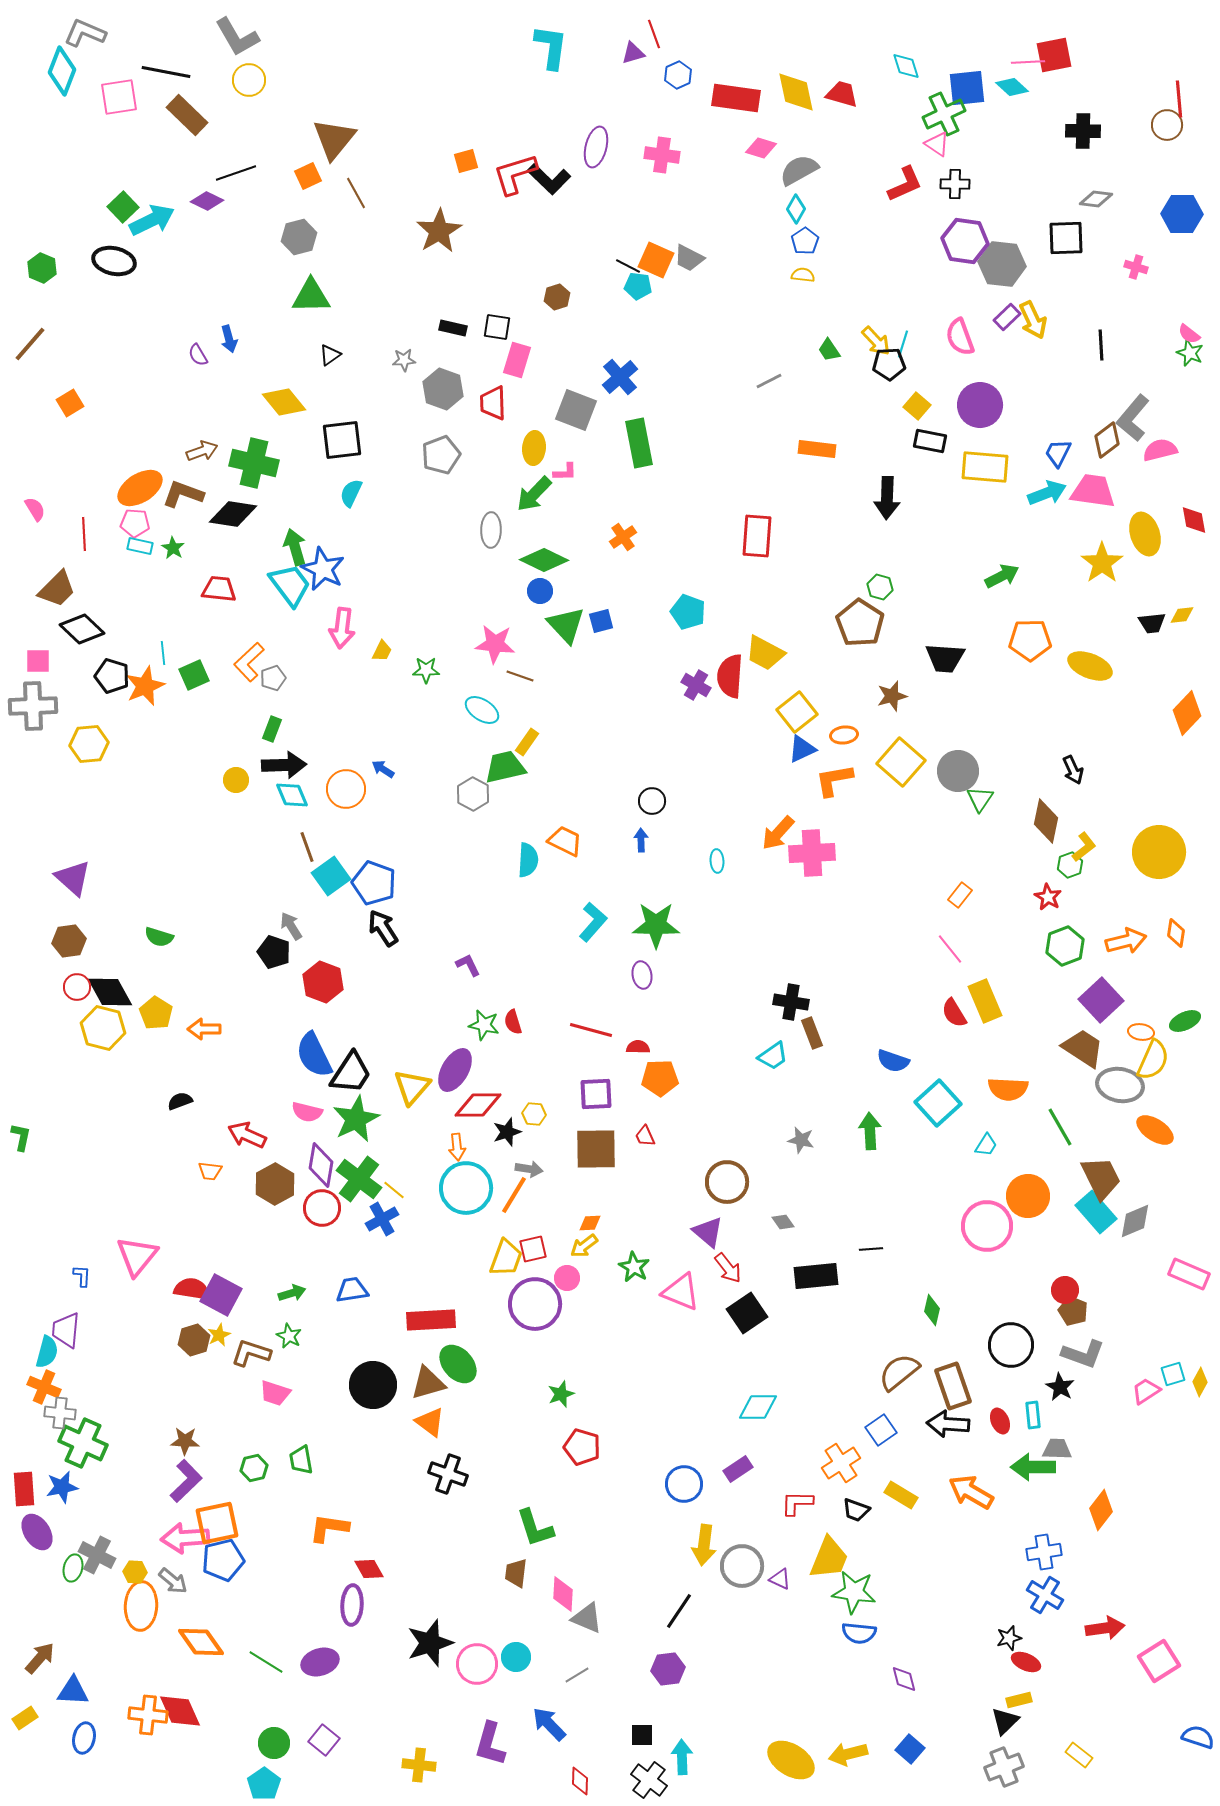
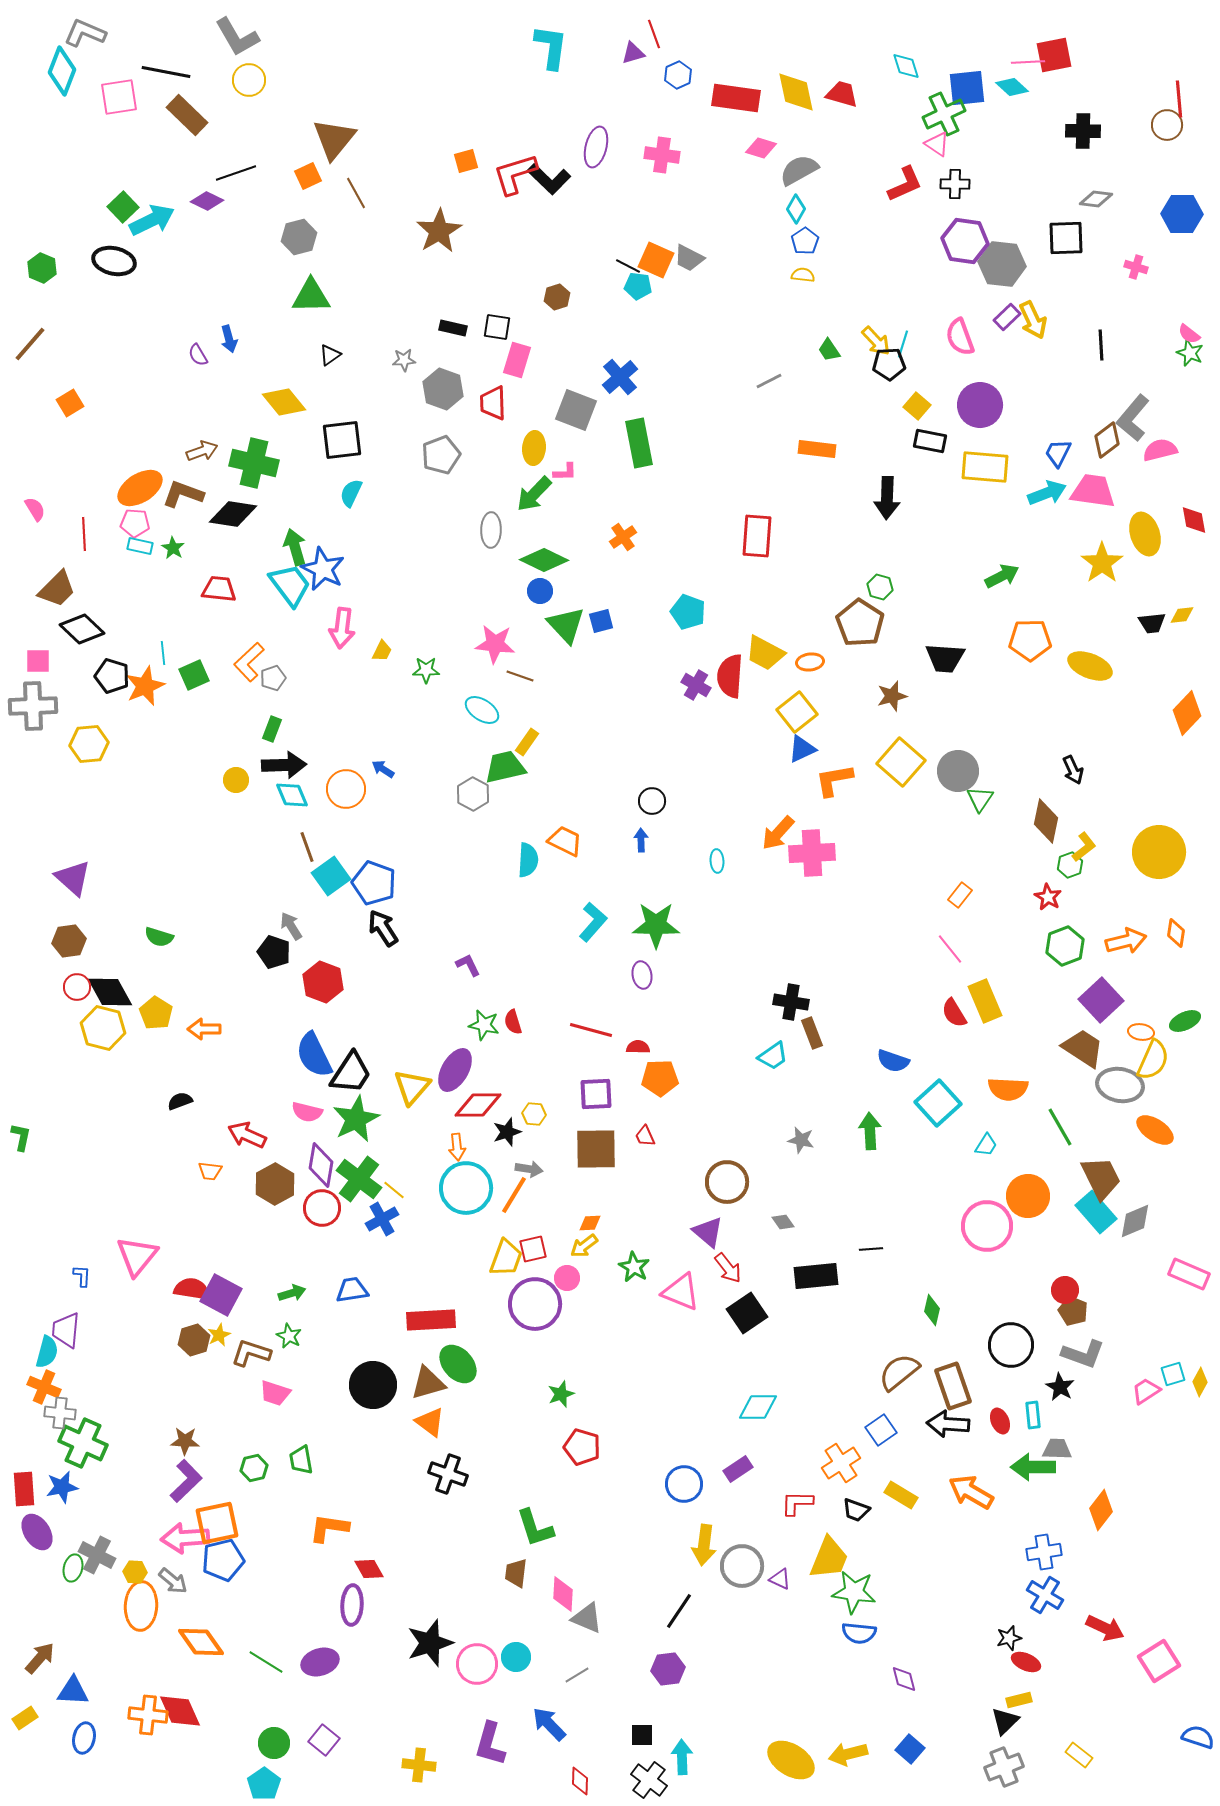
orange ellipse at (844, 735): moved 34 px left, 73 px up
red arrow at (1105, 1628): rotated 33 degrees clockwise
